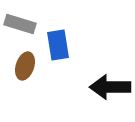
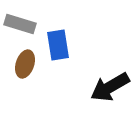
brown ellipse: moved 2 px up
black arrow: rotated 30 degrees counterclockwise
